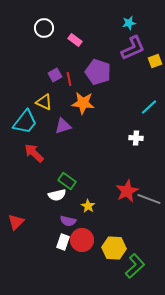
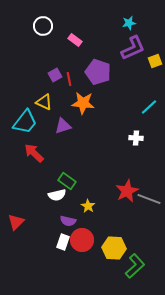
white circle: moved 1 px left, 2 px up
